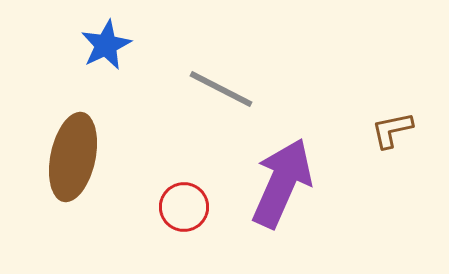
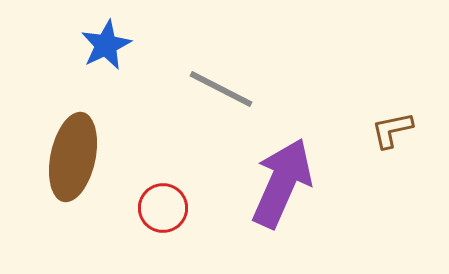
red circle: moved 21 px left, 1 px down
